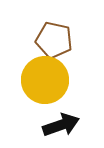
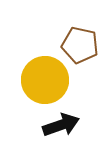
brown pentagon: moved 26 px right, 5 px down
